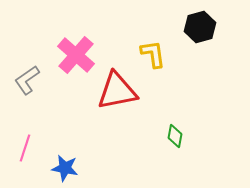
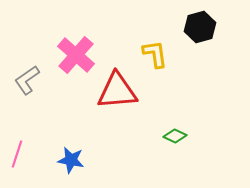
yellow L-shape: moved 2 px right
red triangle: rotated 6 degrees clockwise
green diamond: rotated 75 degrees counterclockwise
pink line: moved 8 px left, 6 px down
blue star: moved 6 px right, 8 px up
